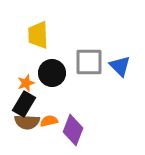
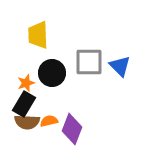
purple diamond: moved 1 px left, 1 px up
